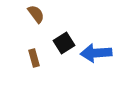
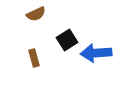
brown semicircle: rotated 102 degrees clockwise
black square: moved 3 px right, 3 px up
